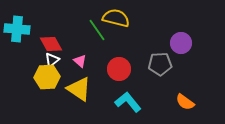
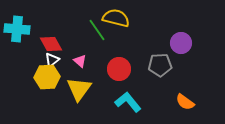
gray pentagon: moved 1 px down
yellow triangle: rotated 32 degrees clockwise
